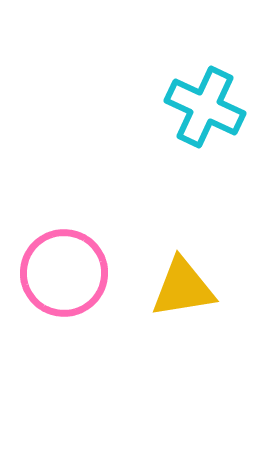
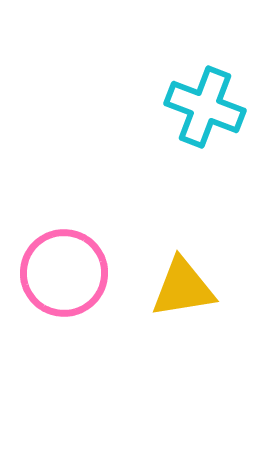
cyan cross: rotated 4 degrees counterclockwise
